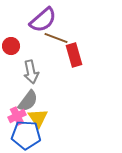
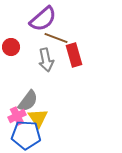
purple semicircle: moved 1 px up
red circle: moved 1 px down
gray arrow: moved 15 px right, 12 px up
